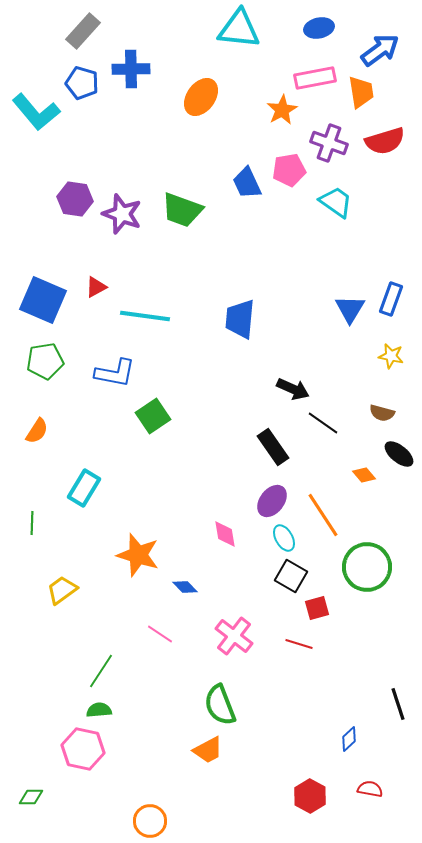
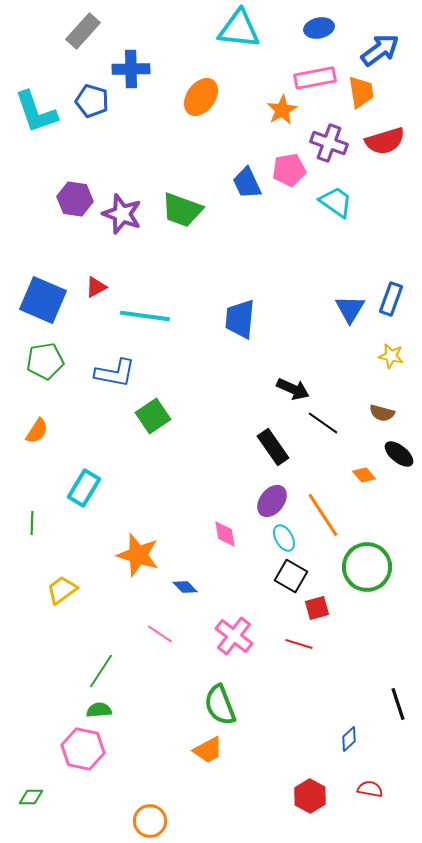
blue pentagon at (82, 83): moved 10 px right, 18 px down
cyan L-shape at (36, 112): rotated 21 degrees clockwise
